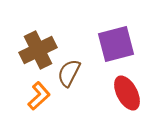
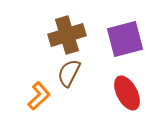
purple square: moved 9 px right, 5 px up
brown cross: moved 29 px right, 15 px up; rotated 9 degrees clockwise
